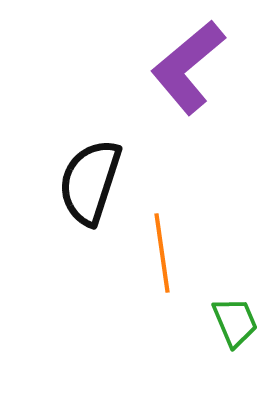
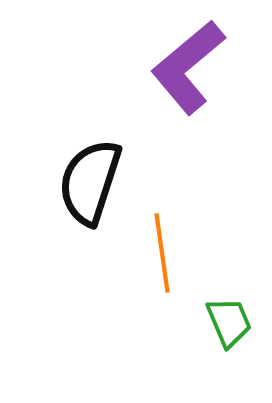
green trapezoid: moved 6 px left
